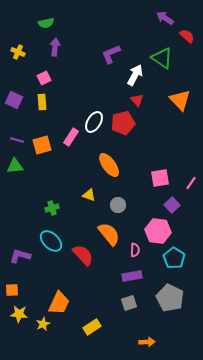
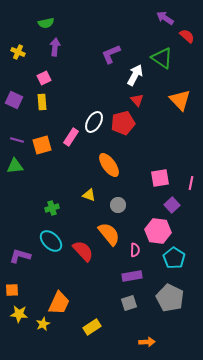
pink line at (191, 183): rotated 24 degrees counterclockwise
red semicircle at (83, 255): moved 4 px up
